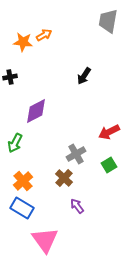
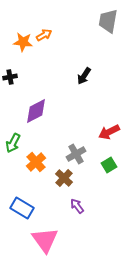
green arrow: moved 2 px left
orange cross: moved 13 px right, 19 px up
